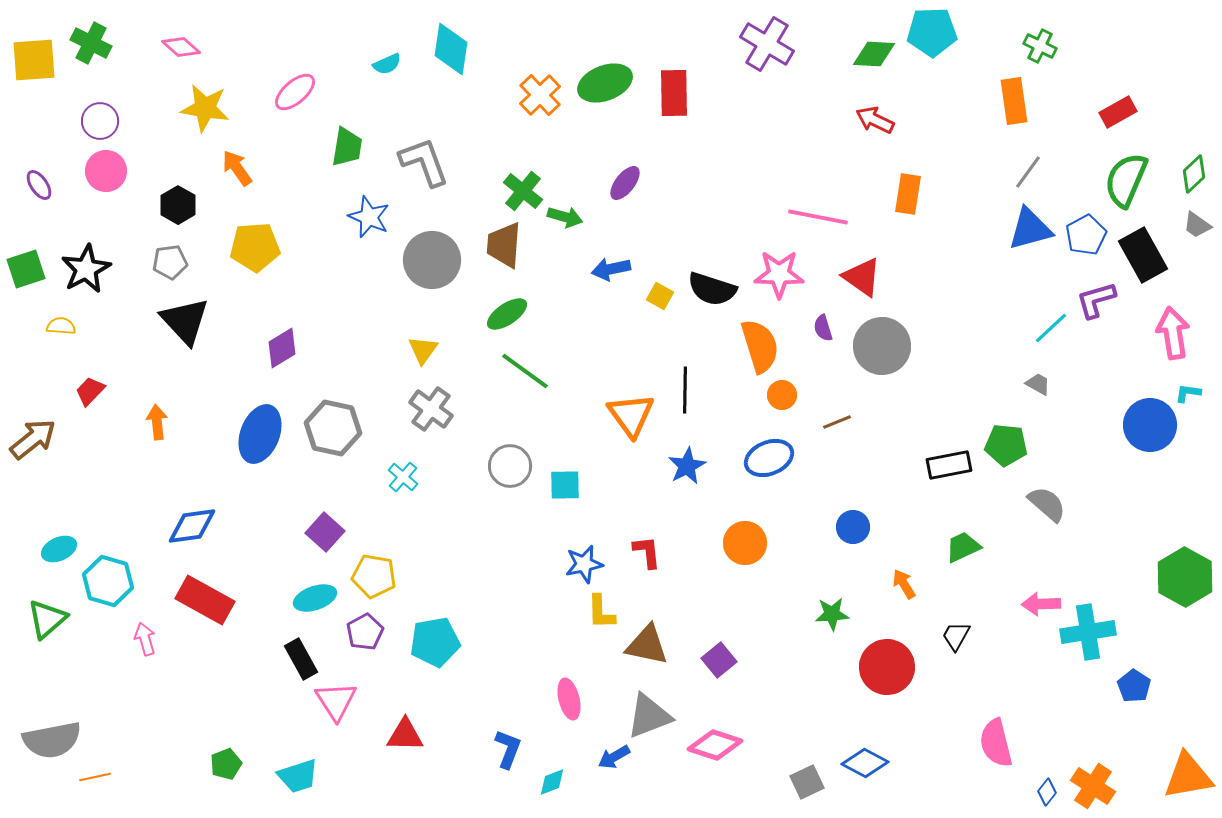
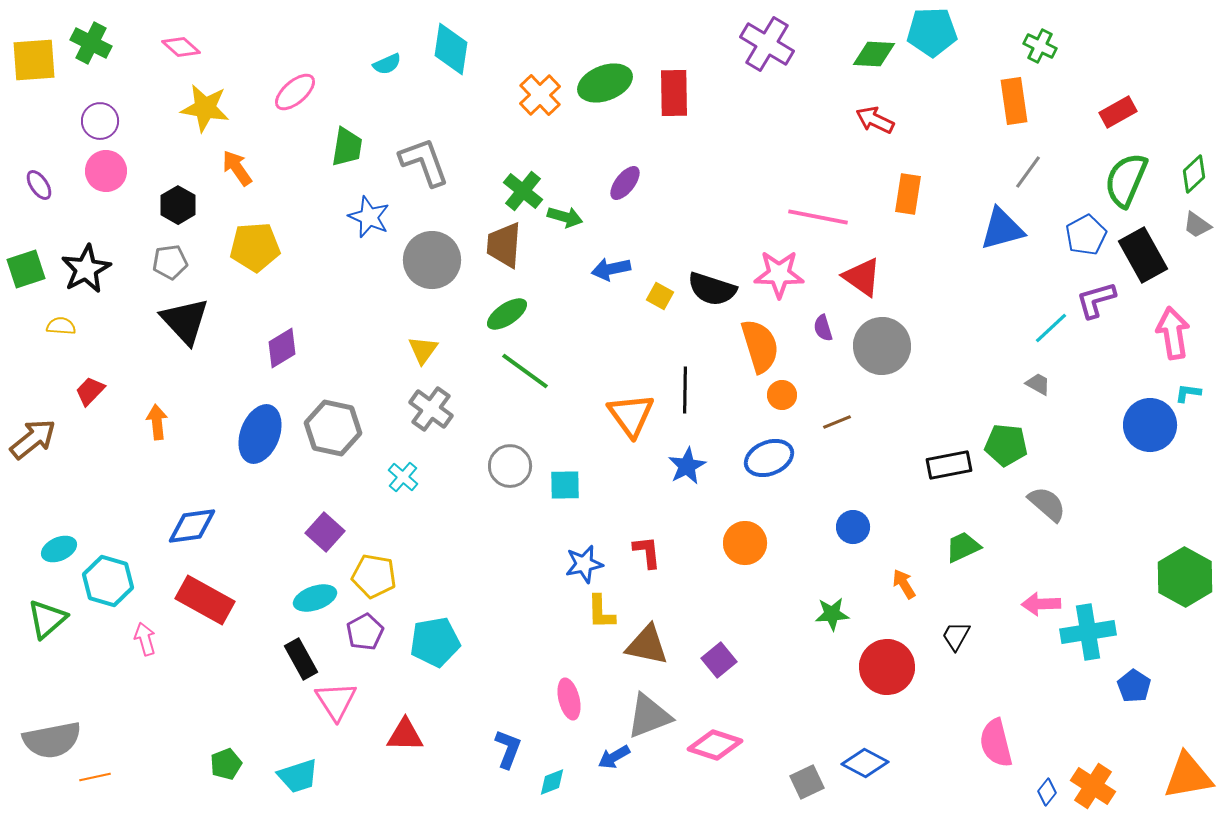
blue triangle at (1030, 229): moved 28 px left
